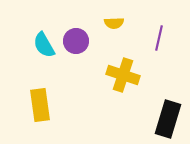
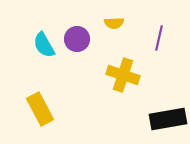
purple circle: moved 1 px right, 2 px up
yellow rectangle: moved 4 px down; rotated 20 degrees counterclockwise
black rectangle: rotated 63 degrees clockwise
